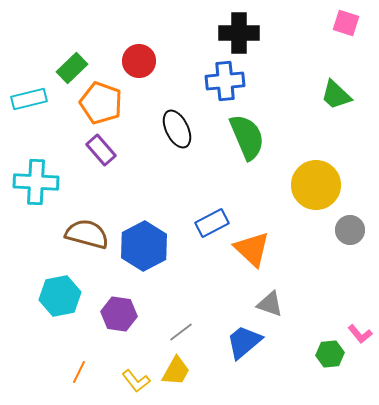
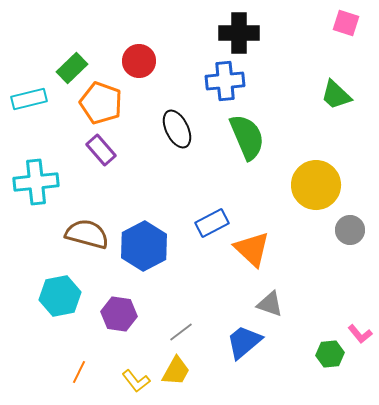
cyan cross: rotated 9 degrees counterclockwise
